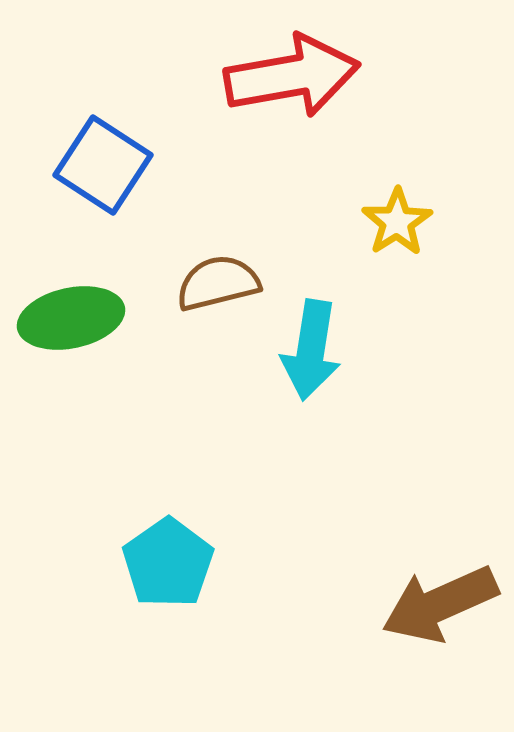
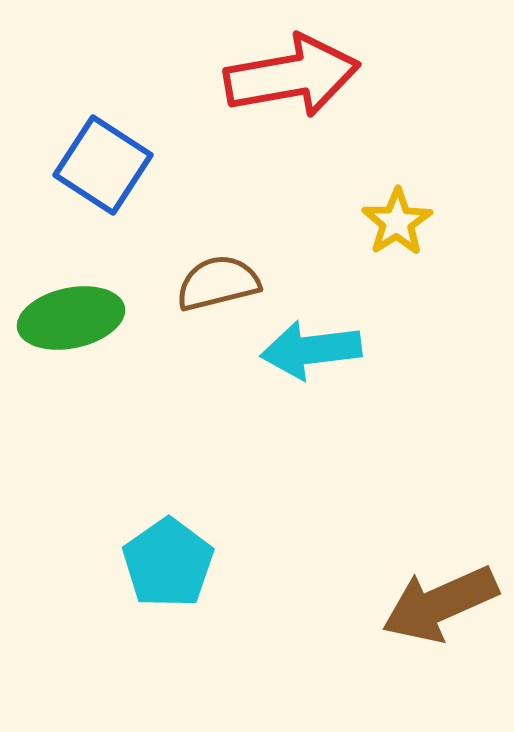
cyan arrow: rotated 74 degrees clockwise
